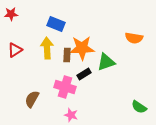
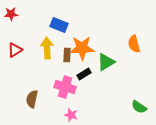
blue rectangle: moved 3 px right, 1 px down
orange semicircle: moved 6 px down; rotated 66 degrees clockwise
green triangle: rotated 12 degrees counterclockwise
brown semicircle: rotated 18 degrees counterclockwise
